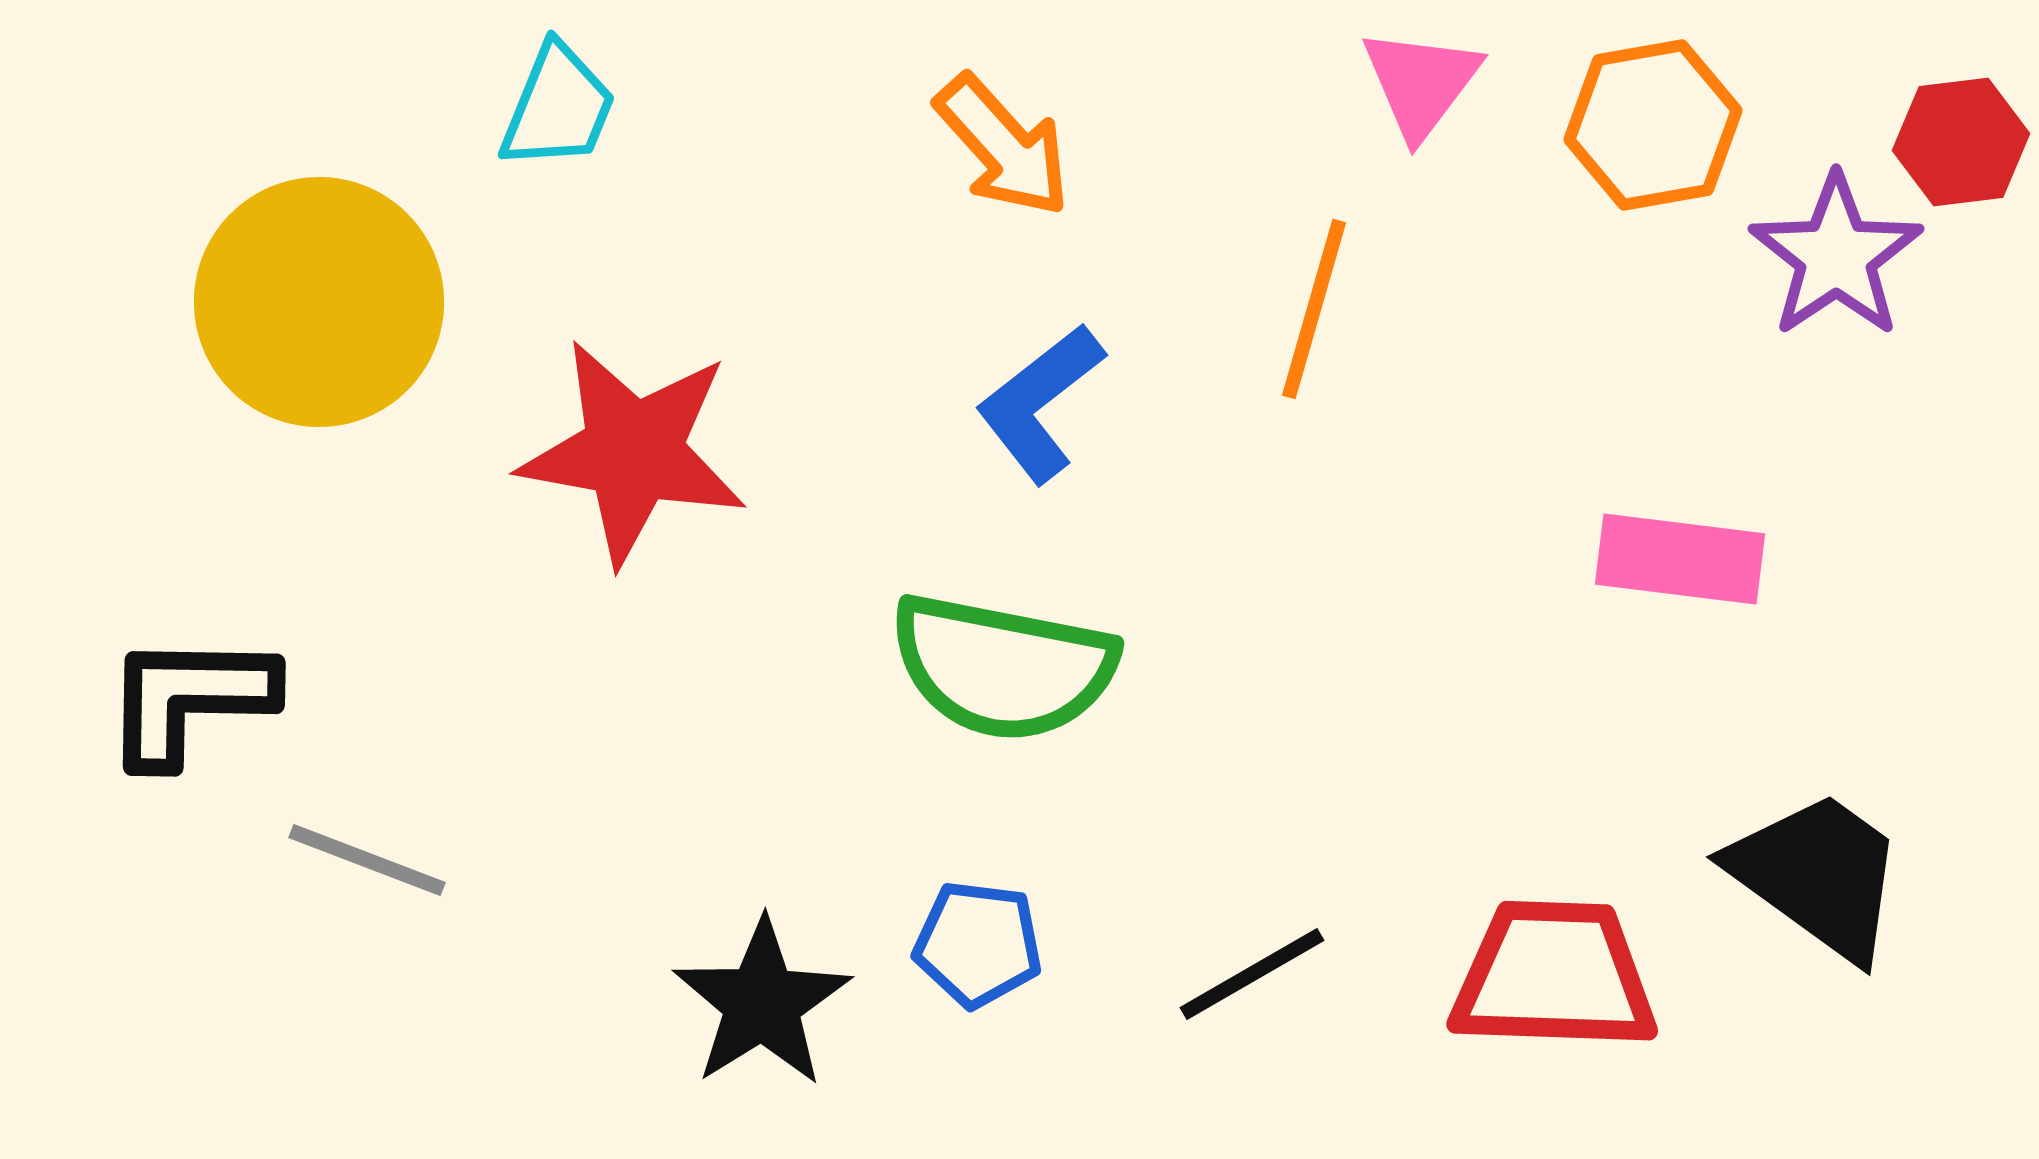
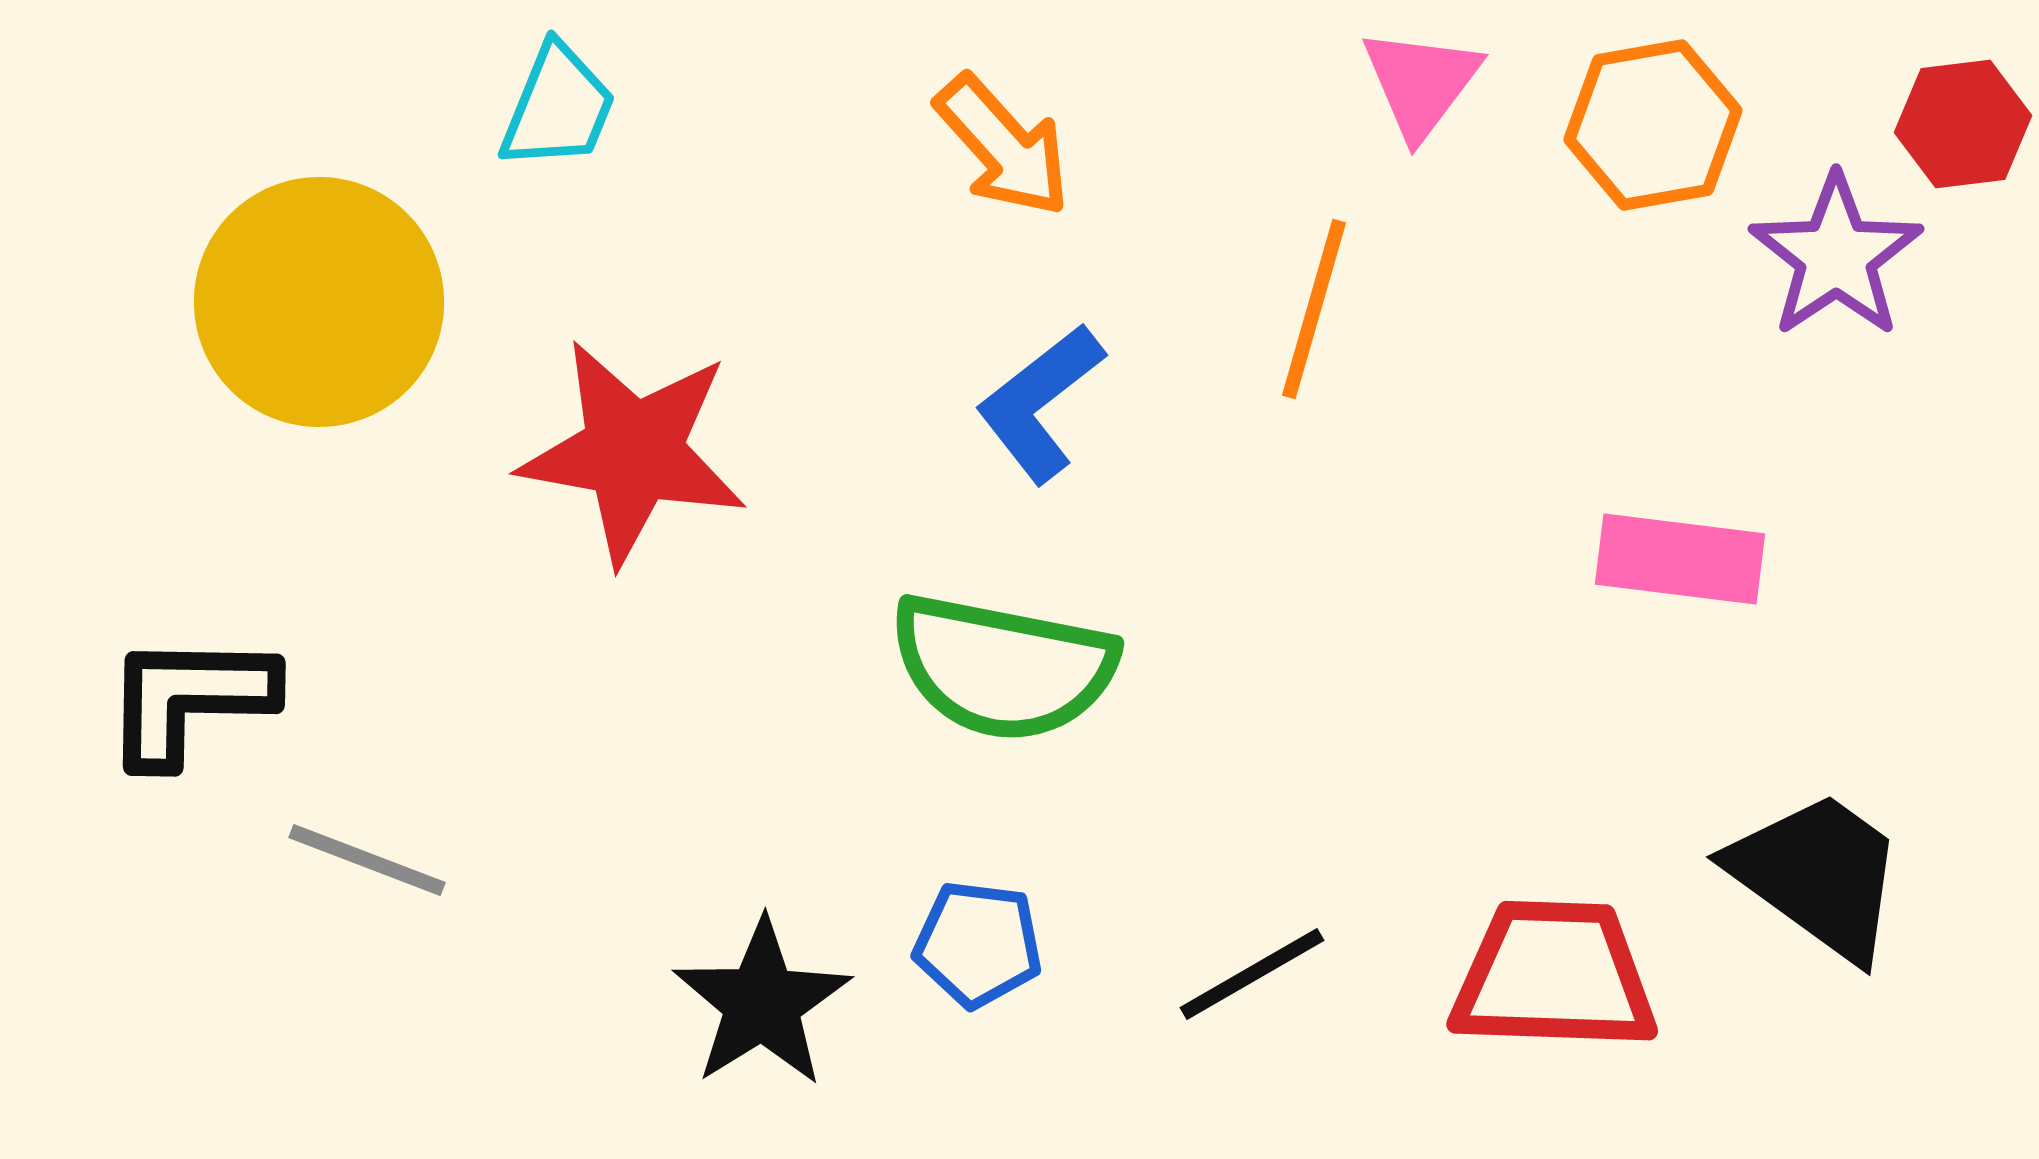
red hexagon: moved 2 px right, 18 px up
